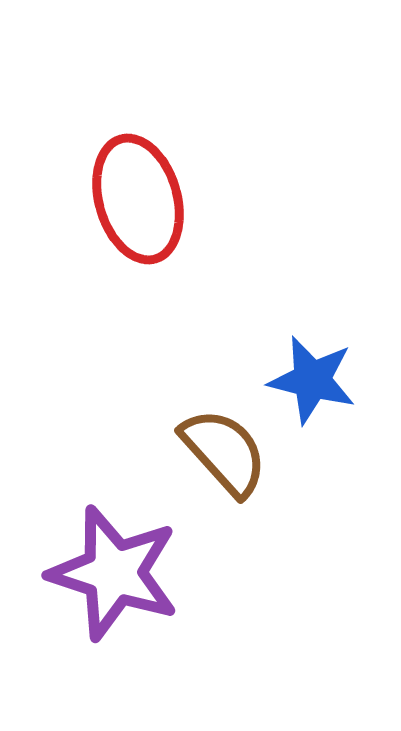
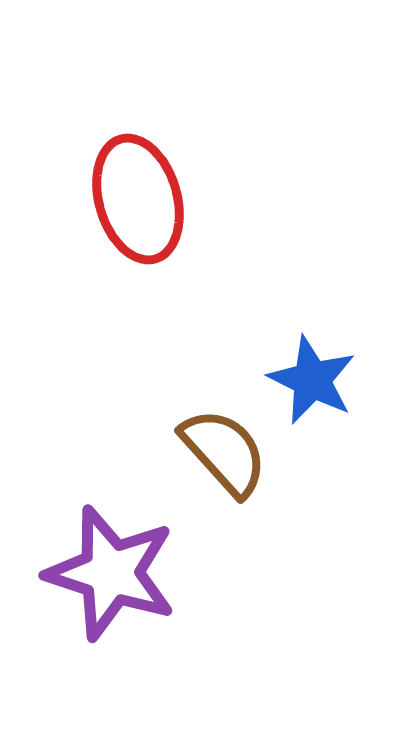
blue star: rotated 12 degrees clockwise
purple star: moved 3 px left
